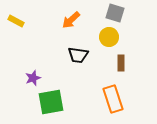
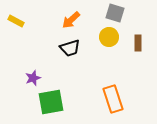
black trapezoid: moved 8 px left, 7 px up; rotated 25 degrees counterclockwise
brown rectangle: moved 17 px right, 20 px up
